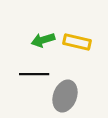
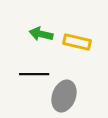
green arrow: moved 2 px left, 6 px up; rotated 30 degrees clockwise
gray ellipse: moved 1 px left
